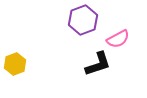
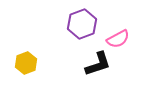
purple hexagon: moved 1 px left, 4 px down
yellow hexagon: moved 11 px right, 1 px up
